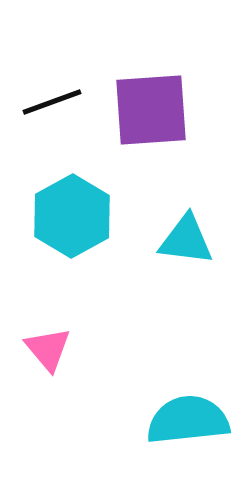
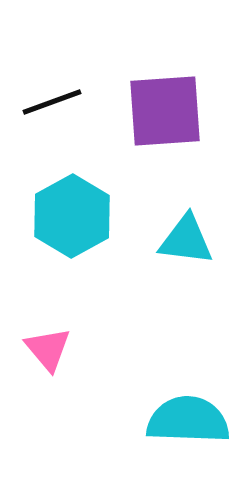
purple square: moved 14 px right, 1 px down
cyan semicircle: rotated 8 degrees clockwise
